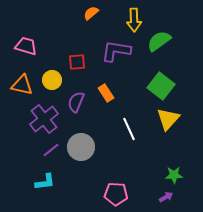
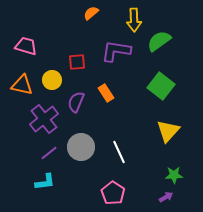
yellow triangle: moved 12 px down
white line: moved 10 px left, 23 px down
purple line: moved 2 px left, 3 px down
pink pentagon: moved 3 px left, 1 px up; rotated 30 degrees clockwise
